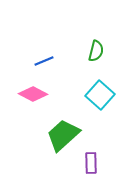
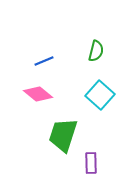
pink diamond: moved 5 px right; rotated 12 degrees clockwise
green trapezoid: rotated 30 degrees counterclockwise
